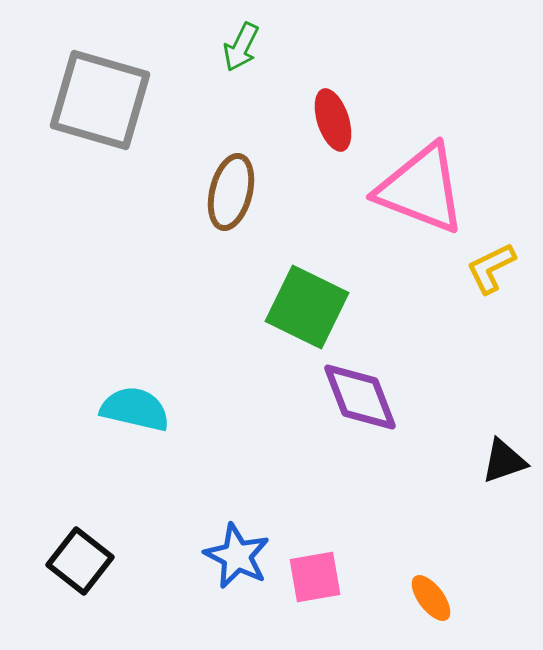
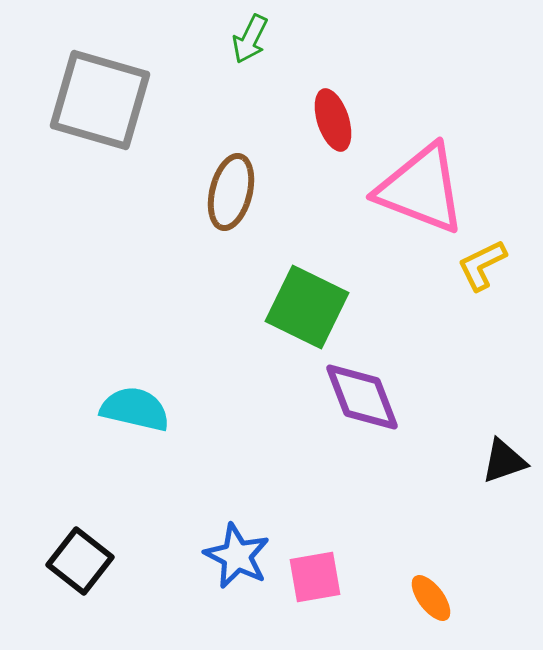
green arrow: moved 9 px right, 8 px up
yellow L-shape: moved 9 px left, 3 px up
purple diamond: moved 2 px right
